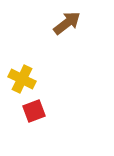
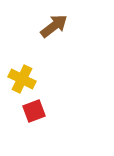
brown arrow: moved 13 px left, 3 px down
